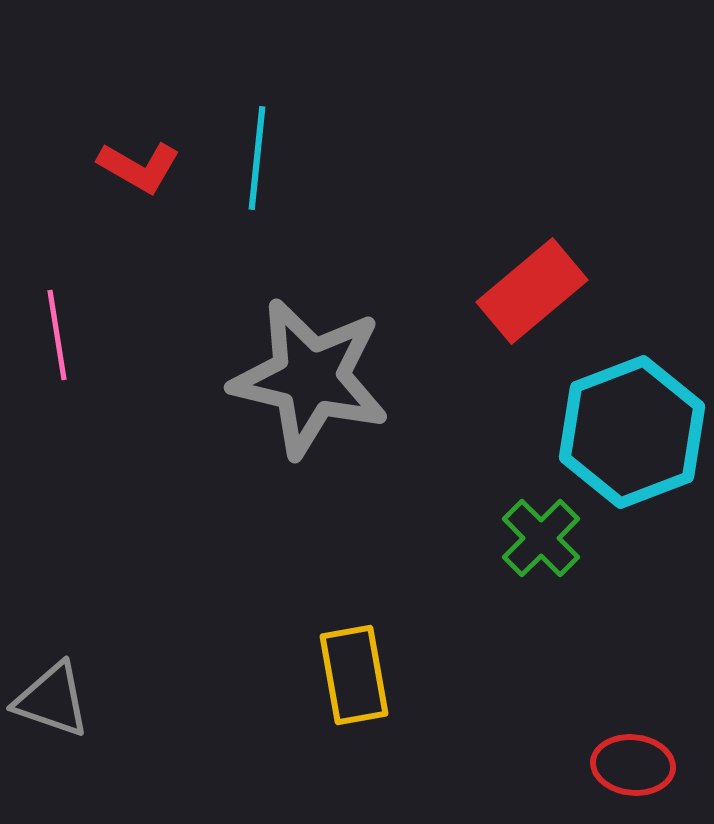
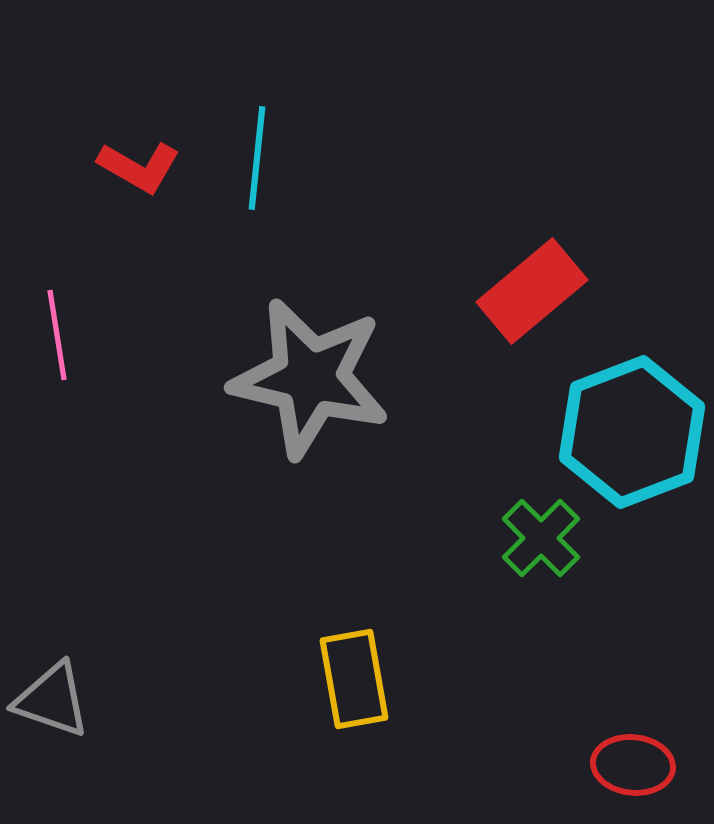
yellow rectangle: moved 4 px down
